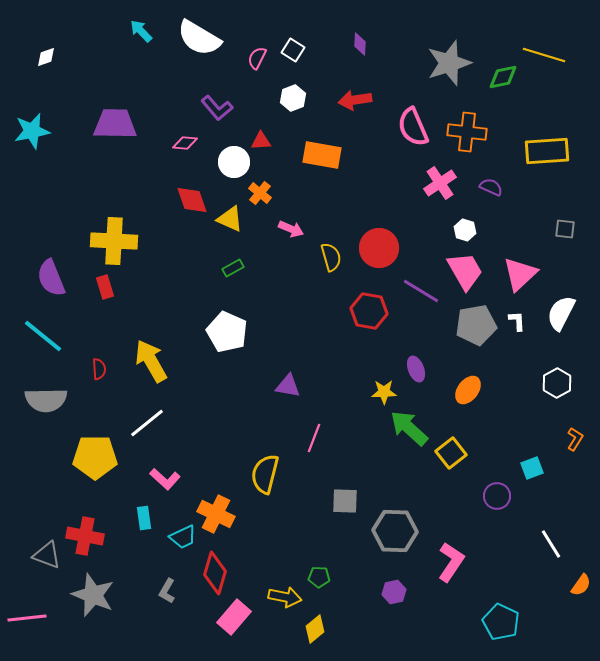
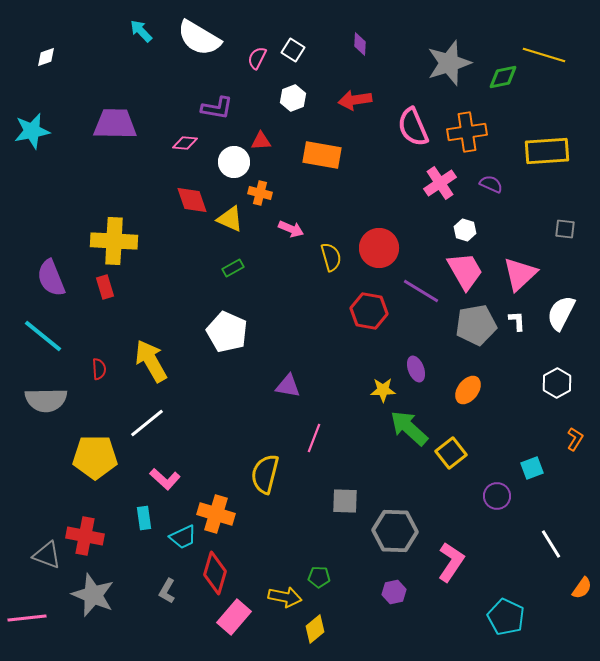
purple L-shape at (217, 108): rotated 40 degrees counterclockwise
orange cross at (467, 132): rotated 15 degrees counterclockwise
purple semicircle at (491, 187): moved 3 px up
orange cross at (260, 193): rotated 25 degrees counterclockwise
yellow star at (384, 392): moved 1 px left, 2 px up
orange cross at (216, 514): rotated 9 degrees counterclockwise
orange semicircle at (581, 585): moved 1 px right, 3 px down
cyan pentagon at (501, 622): moved 5 px right, 5 px up
